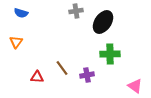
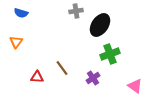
black ellipse: moved 3 px left, 3 px down
green cross: rotated 18 degrees counterclockwise
purple cross: moved 6 px right, 3 px down; rotated 24 degrees counterclockwise
